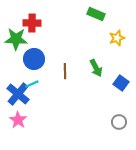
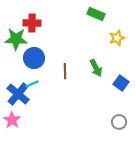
blue circle: moved 1 px up
pink star: moved 6 px left
